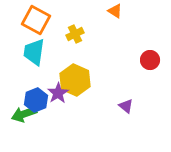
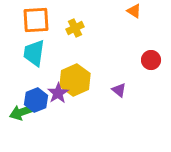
orange triangle: moved 19 px right
orange square: rotated 32 degrees counterclockwise
yellow cross: moved 6 px up
cyan trapezoid: moved 1 px down
red circle: moved 1 px right
yellow hexagon: rotated 12 degrees clockwise
purple triangle: moved 7 px left, 16 px up
green arrow: moved 2 px left, 2 px up
